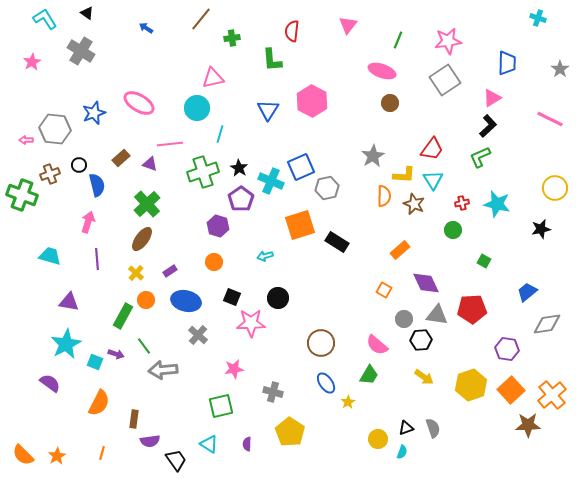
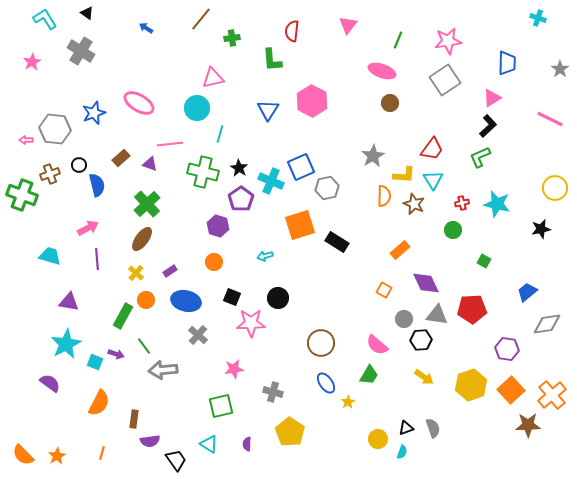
green cross at (203, 172): rotated 32 degrees clockwise
pink arrow at (88, 222): moved 6 px down; rotated 45 degrees clockwise
